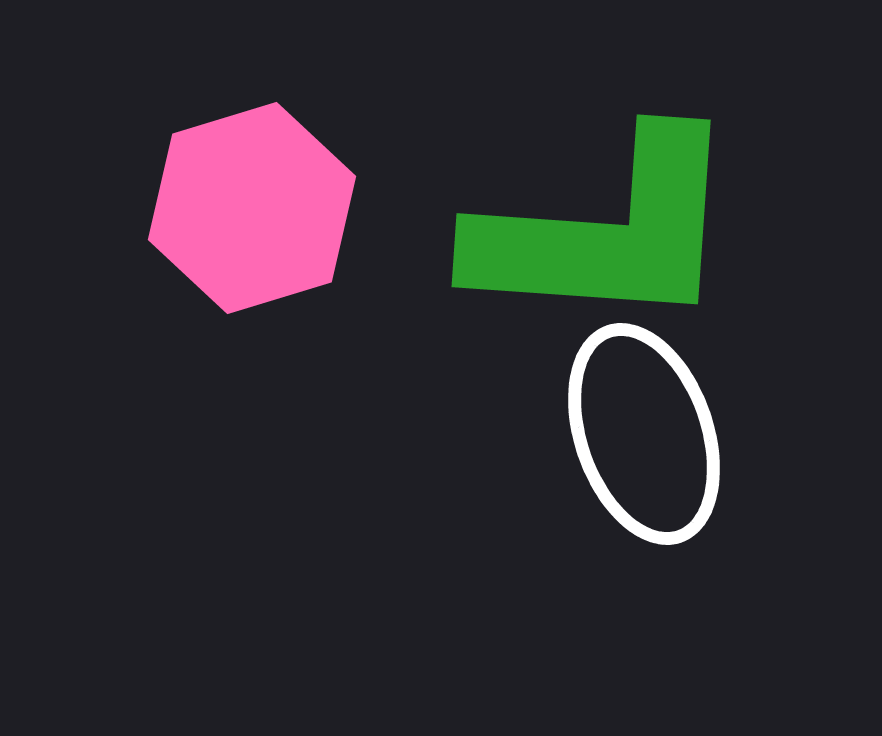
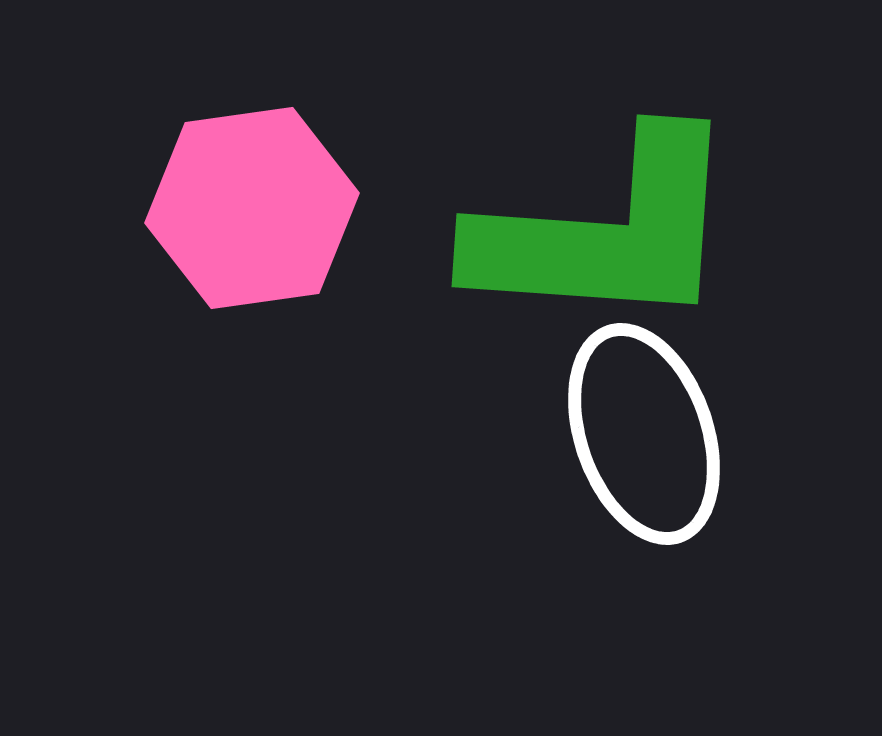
pink hexagon: rotated 9 degrees clockwise
